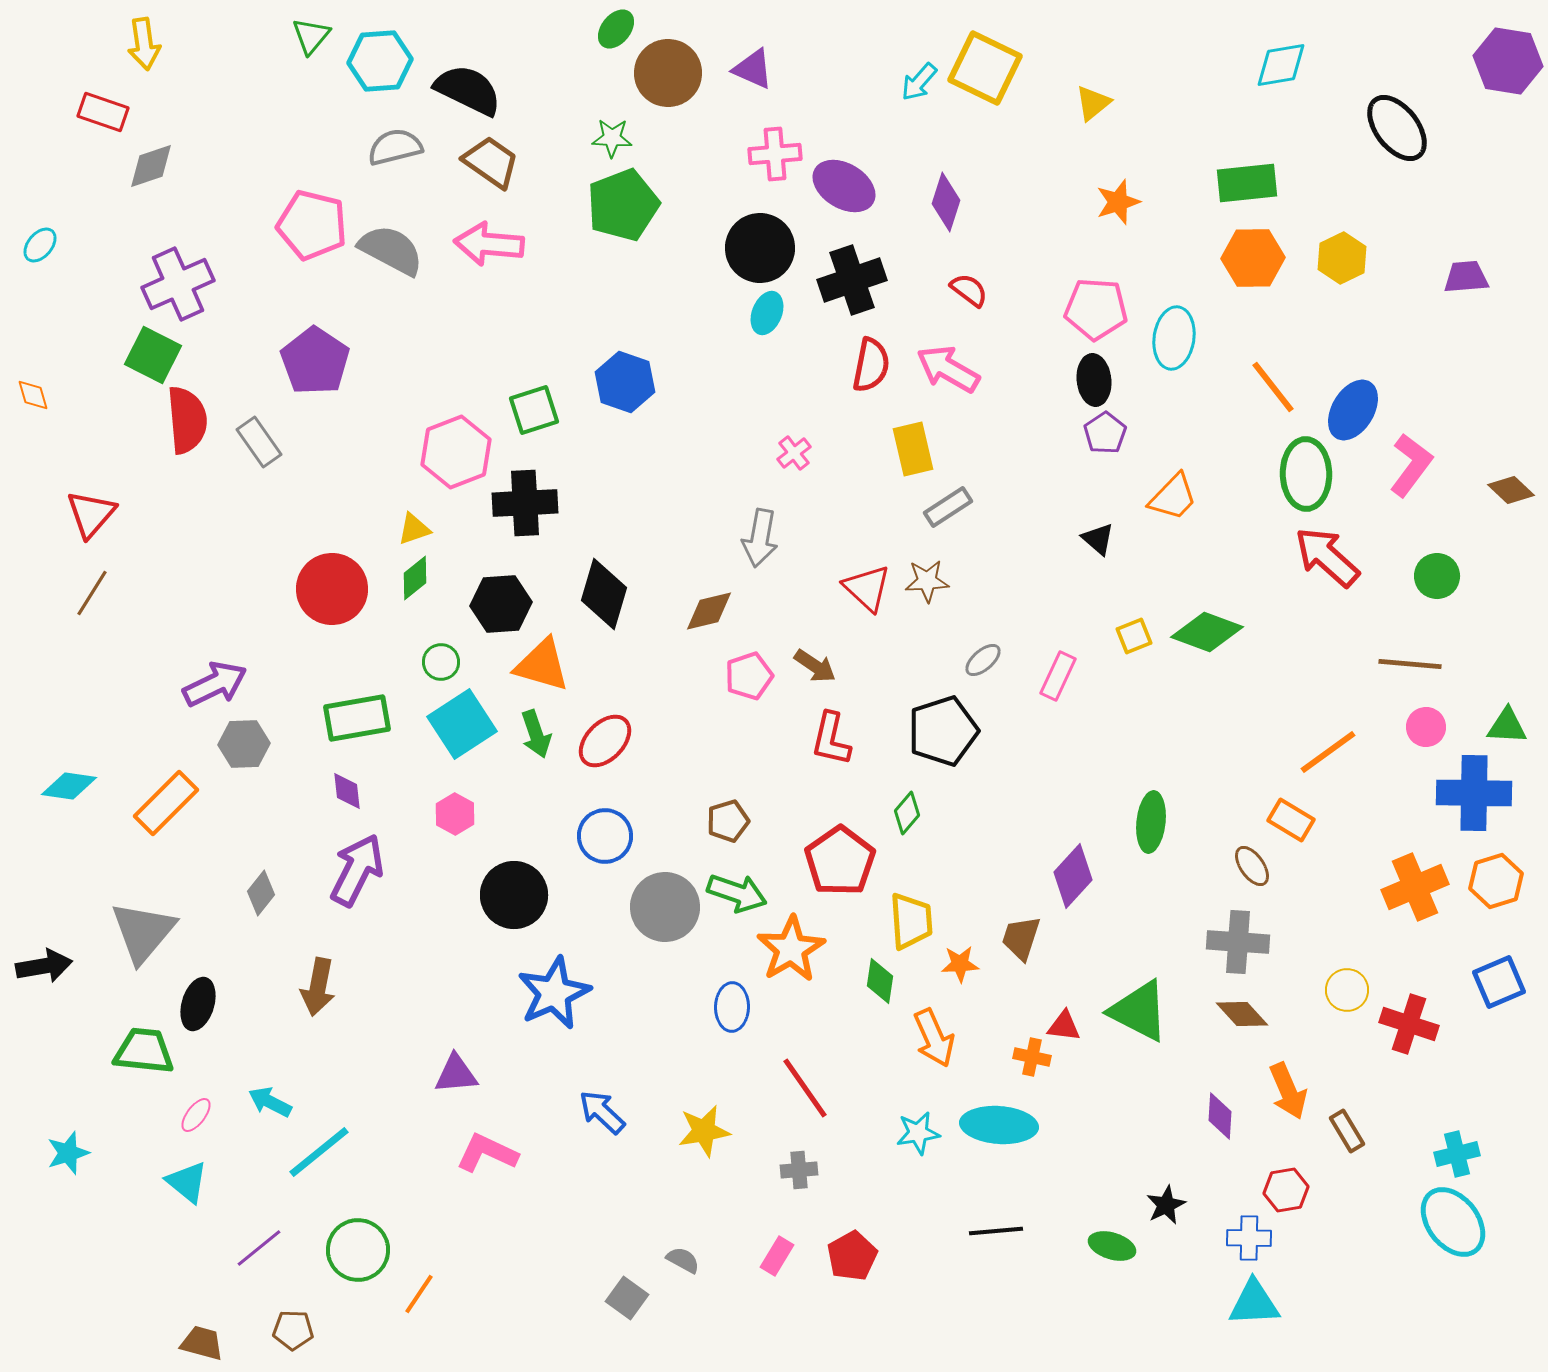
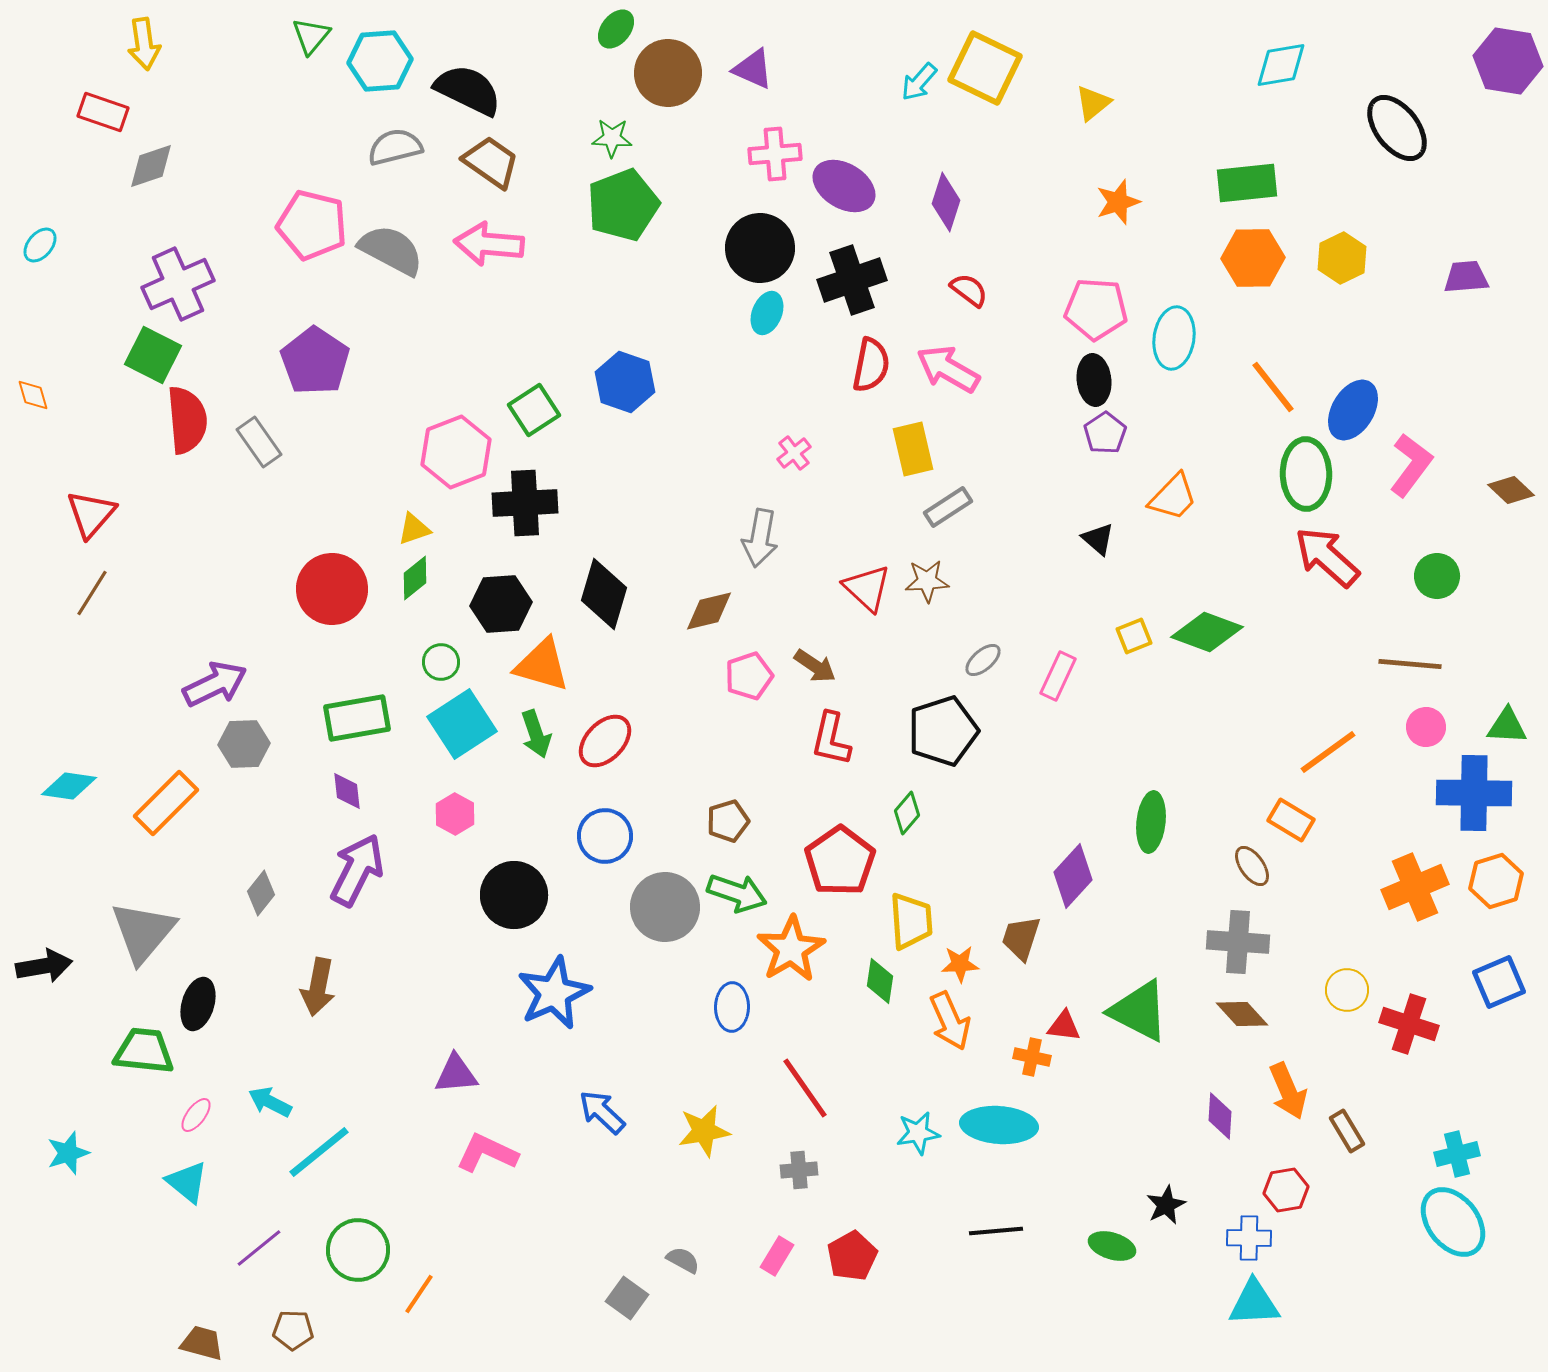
green square at (534, 410): rotated 15 degrees counterclockwise
orange arrow at (934, 1038): moved 16 px right, 17 px up
